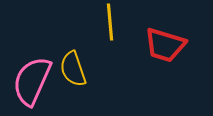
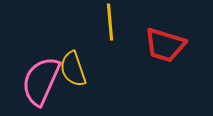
pink semicircle: moved 9 px right
